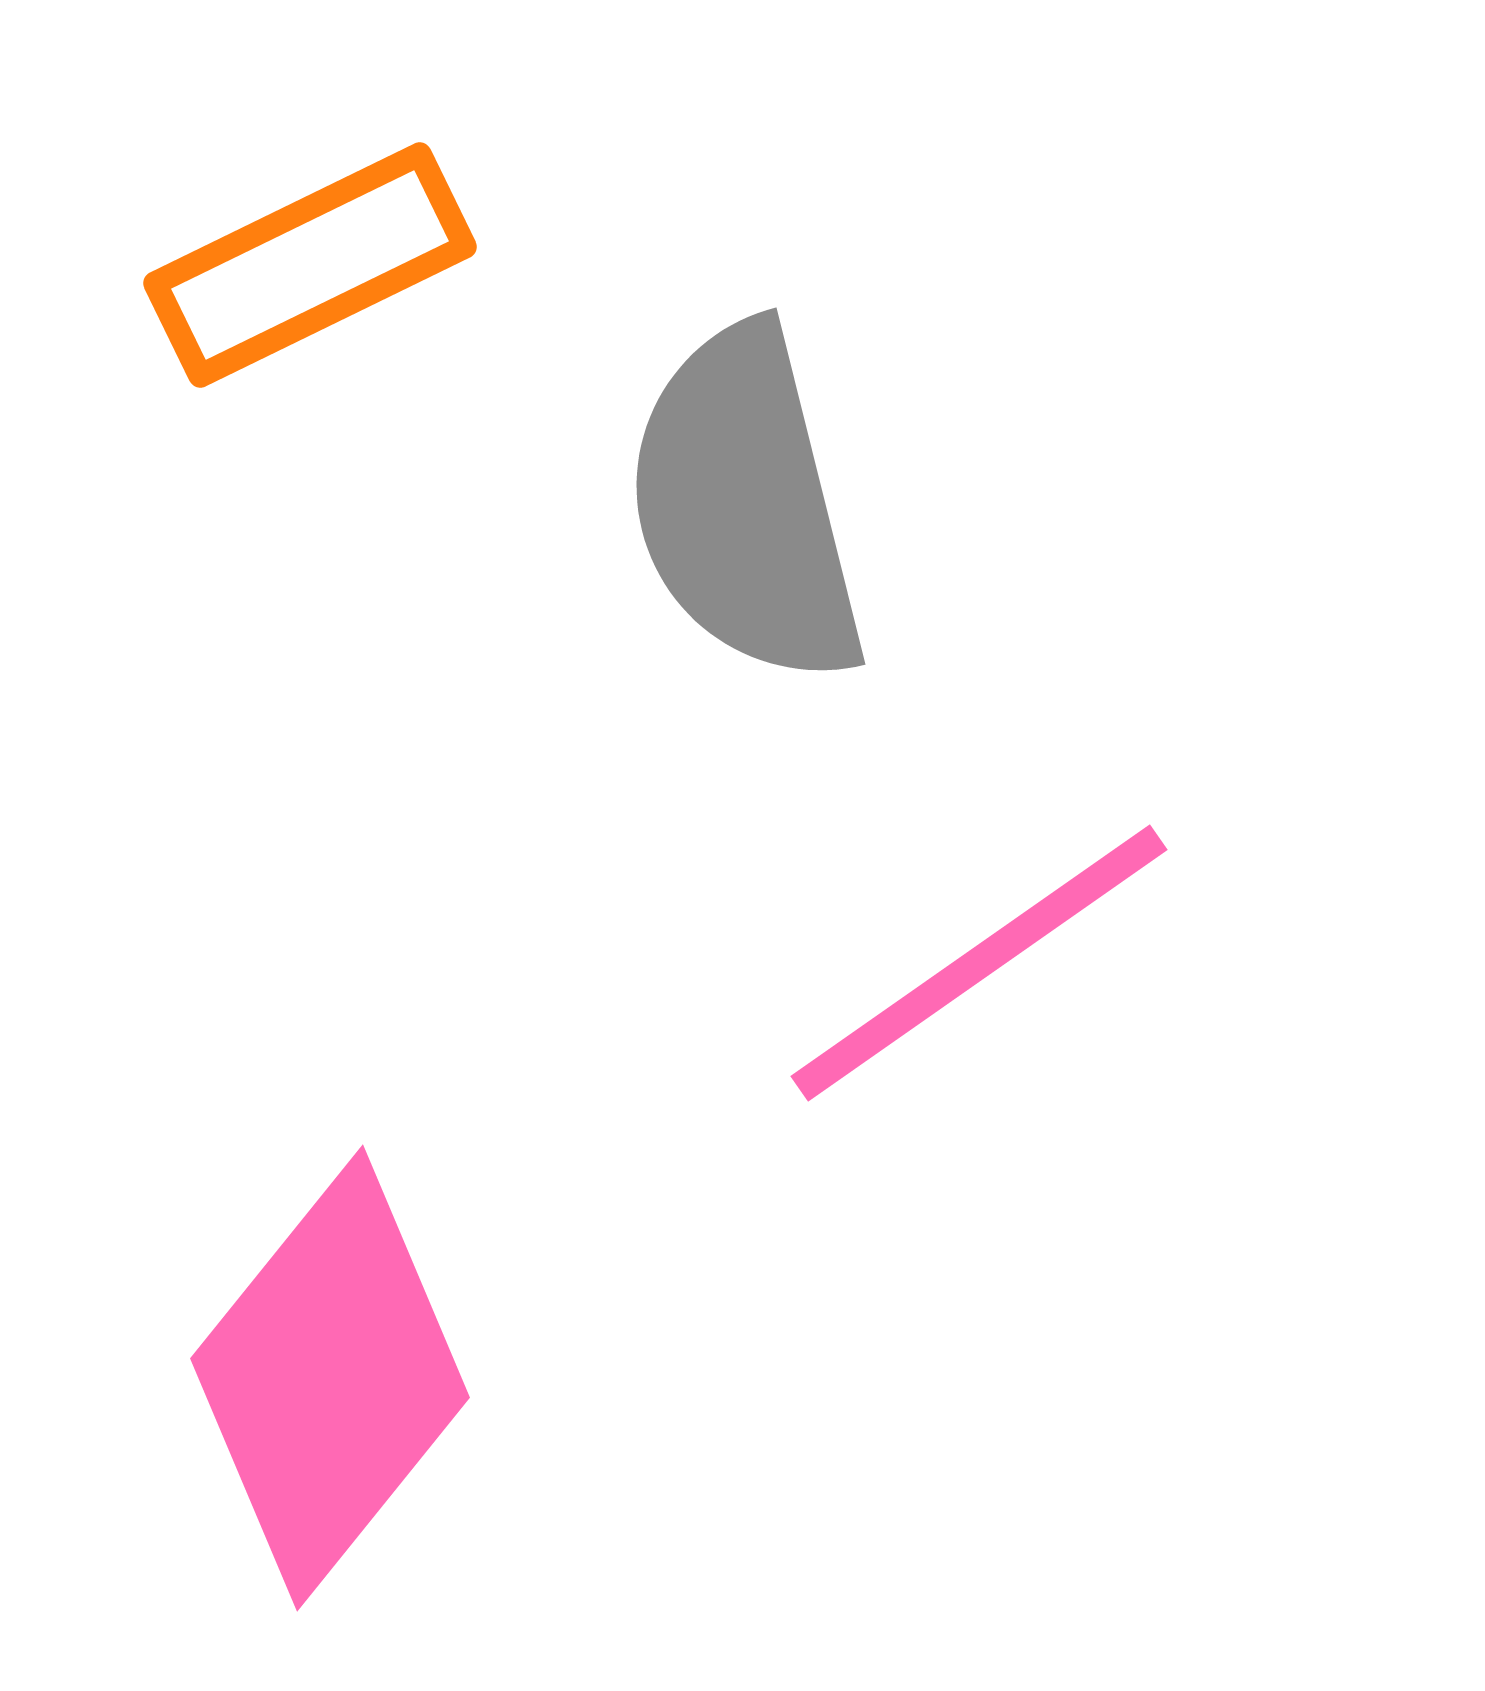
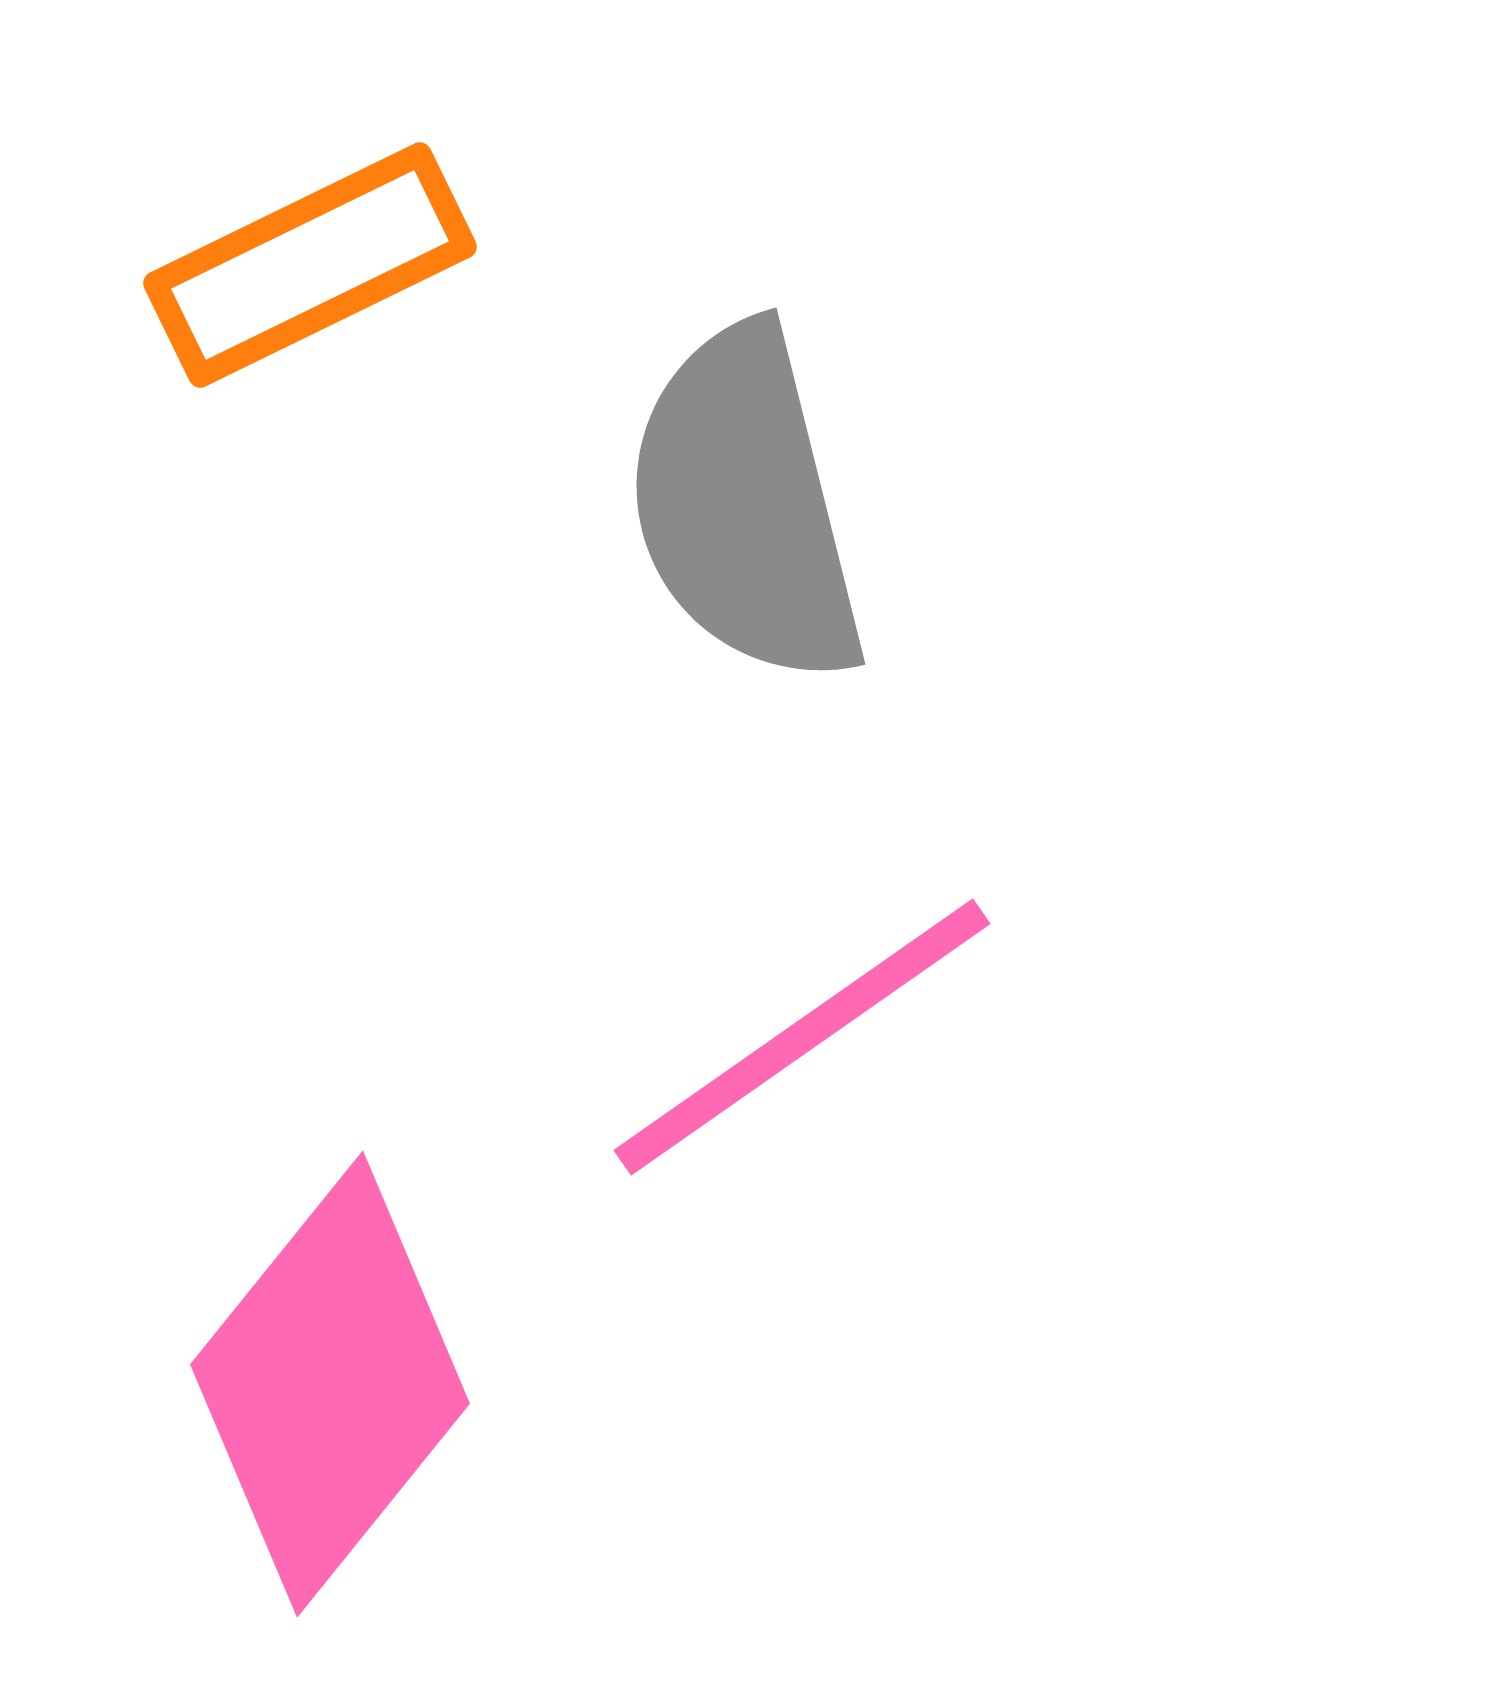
pink line: moved 177 px left, 74 px down
pink diamond: moved 6 px down
